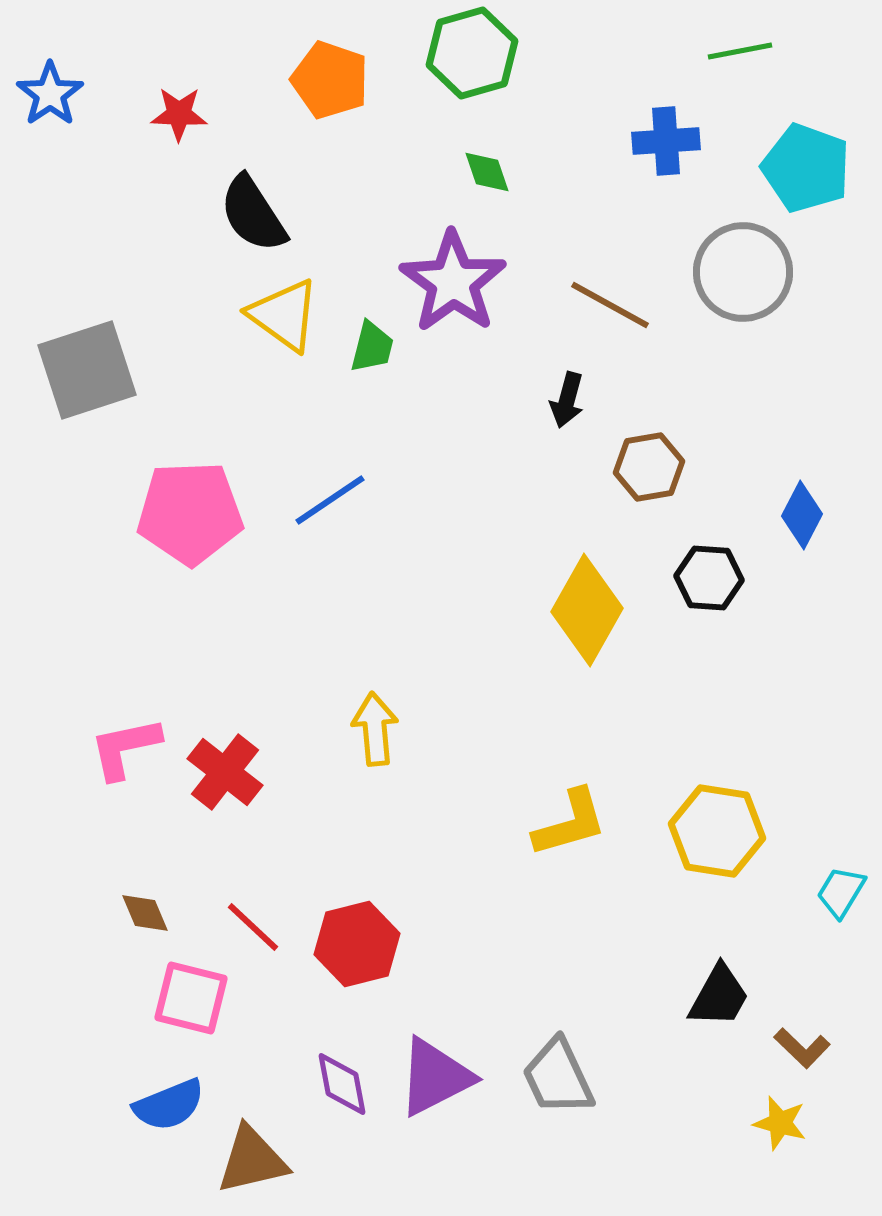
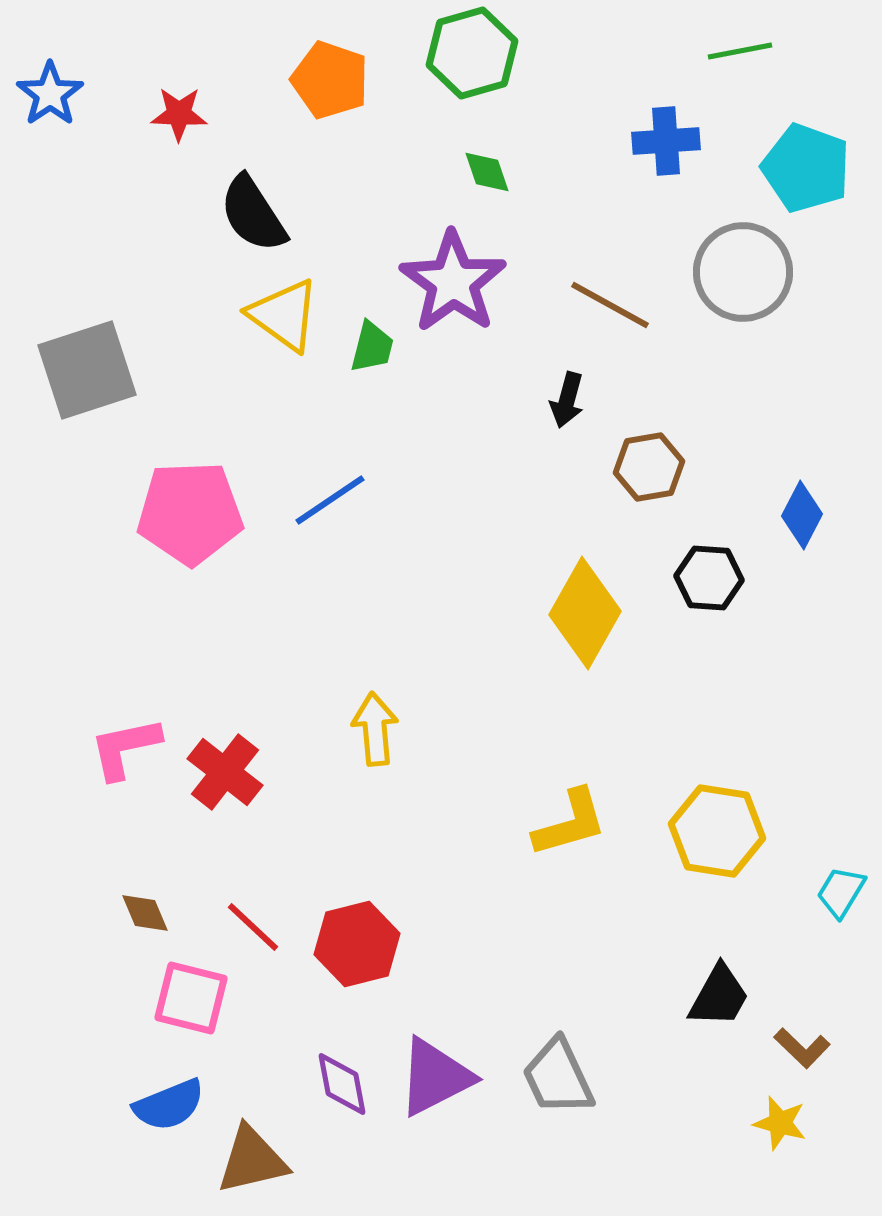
yellow diamond: moved 2 px left, 3 px down
